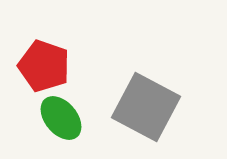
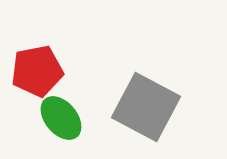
red pentagon: moved 7 px left, 5 px down; rotated 30 degrees counterclockwise
